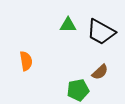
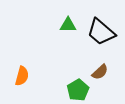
black trapezoid: rotated 12 degrees clockwise
orange semicircle: moved 4 px left, 15 px down; rotated 24 degrees clockwise
green pentagon: rotated 20 degrees counterclockwise
